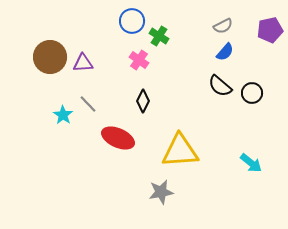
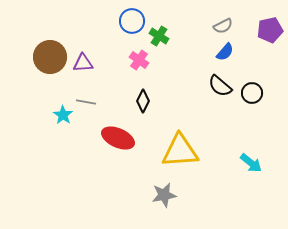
gray line: moved 2 px left, 2 px up; rotated 36 degrees counterclockwise
gray star: moved 3 px right, 3 px down
